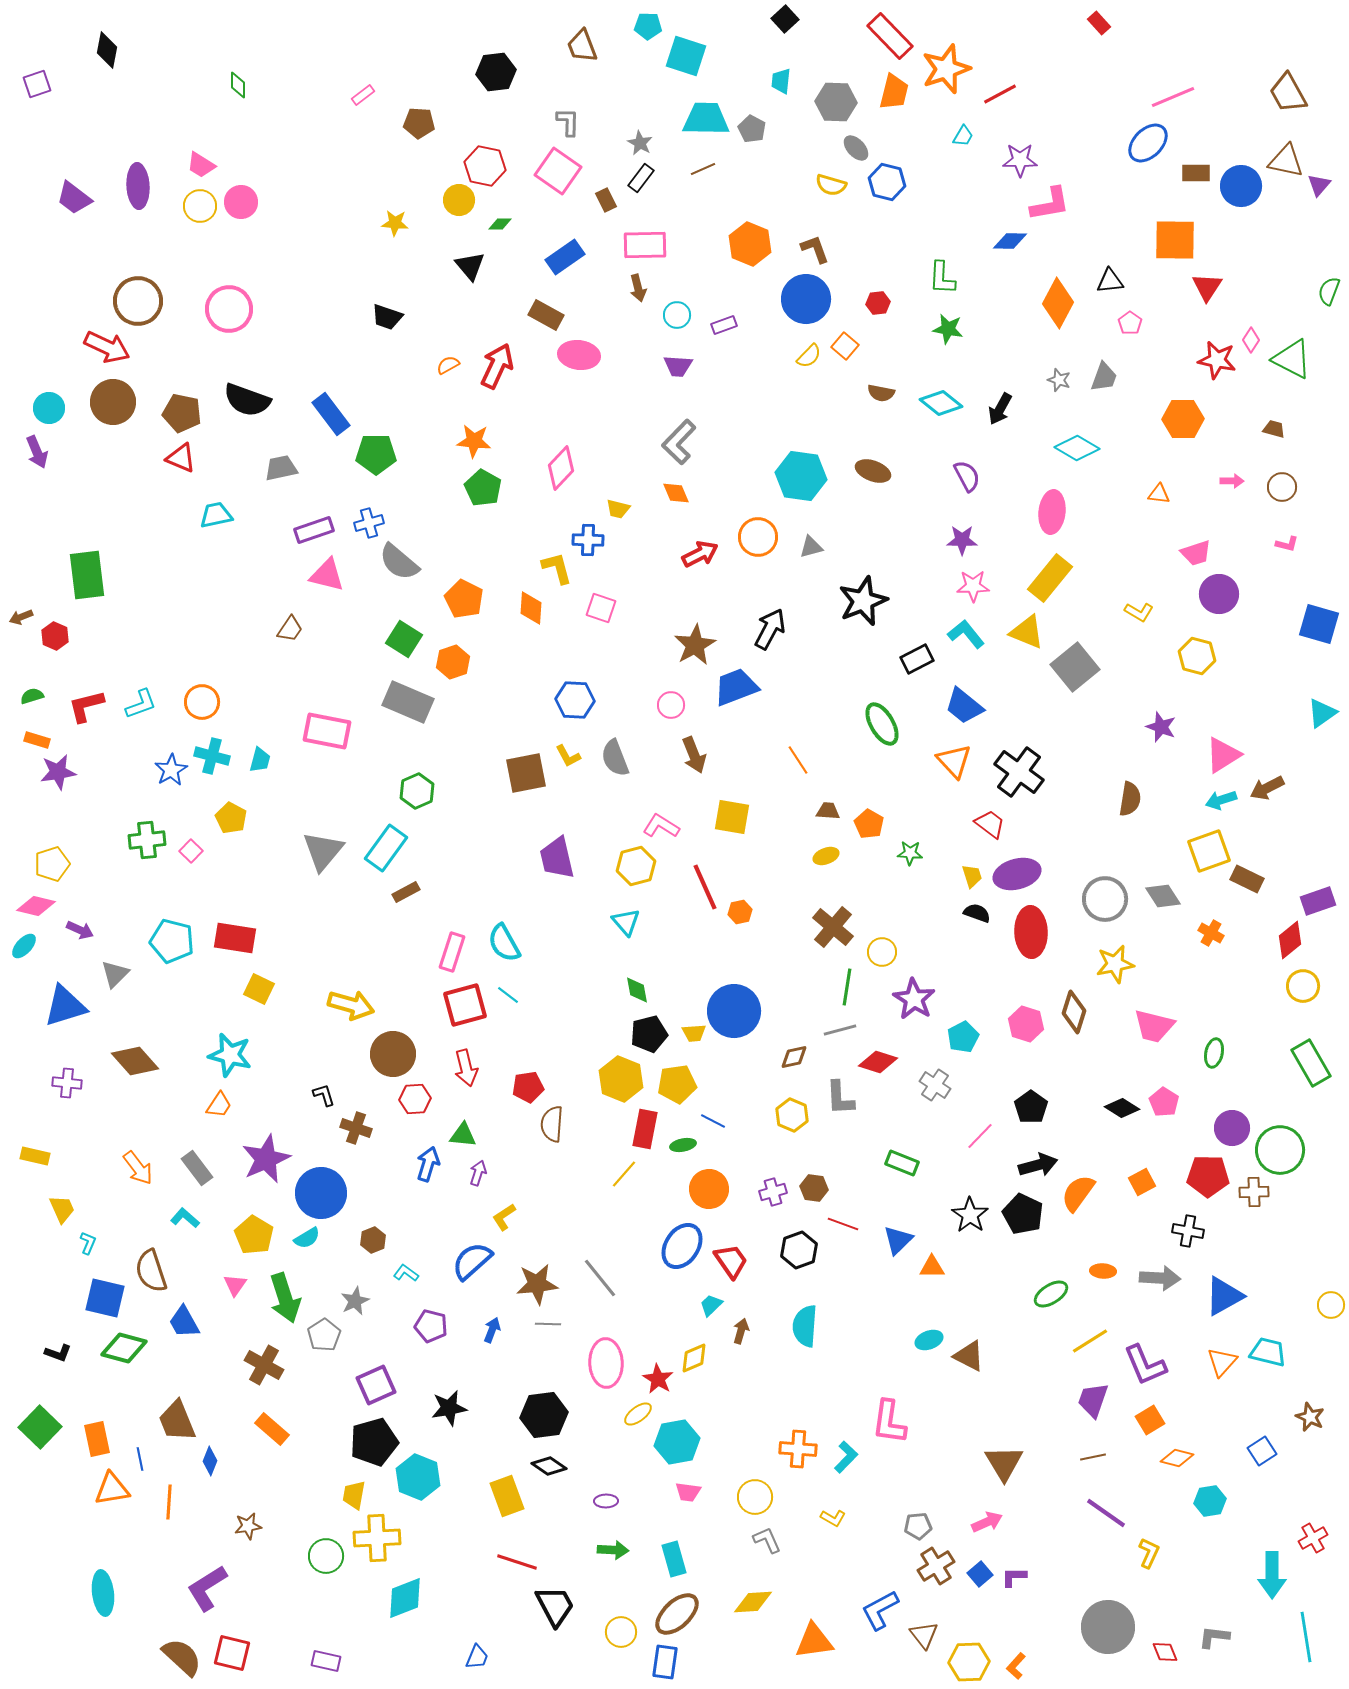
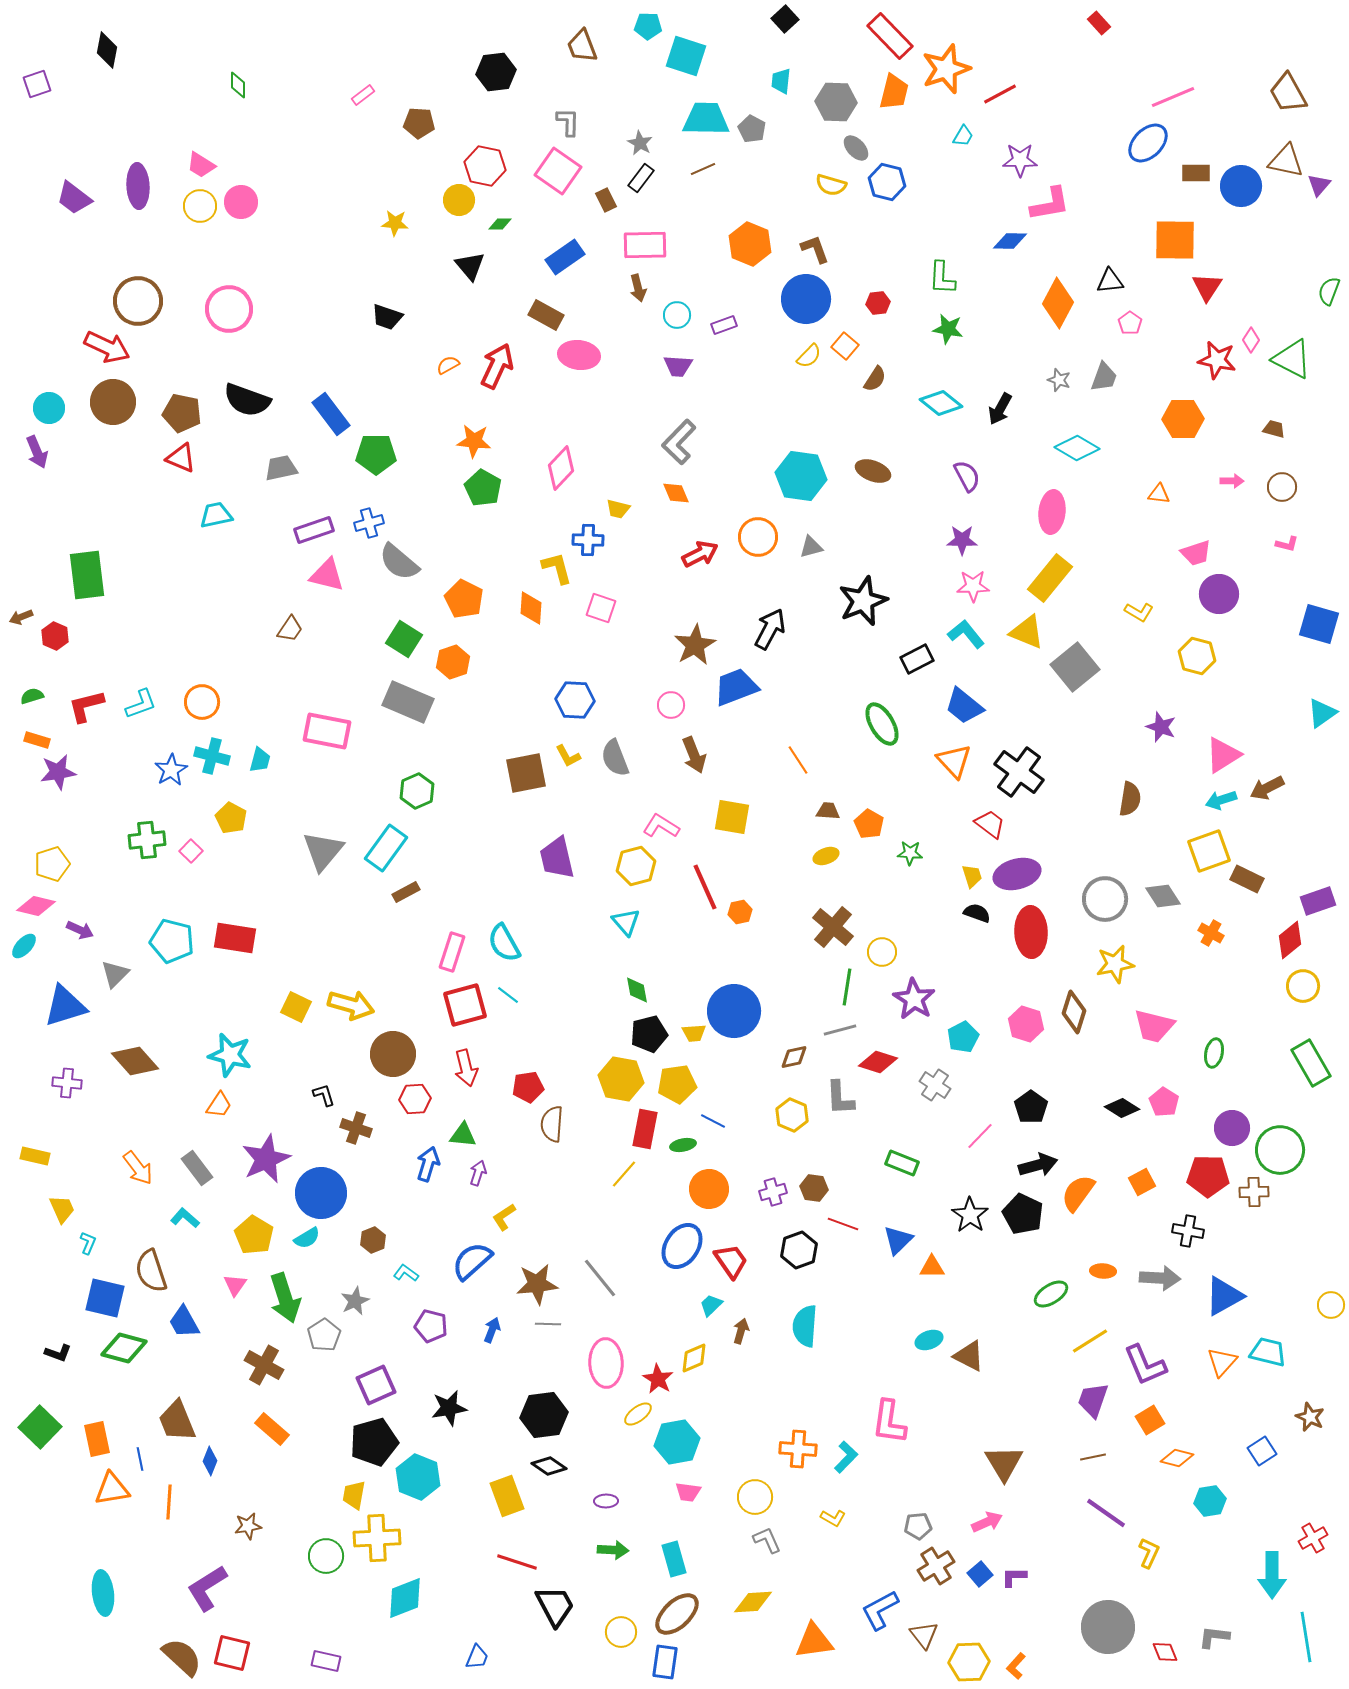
brown semicircle at (881, 393): moved 6 px left, 14 px up; rotated 68 degrees counterclockwise
yellow square at (259, 989): moved 37 px right, 18 px down
yellow hexagon at (621, 1079): rotated 12 degrees counterclockwise
